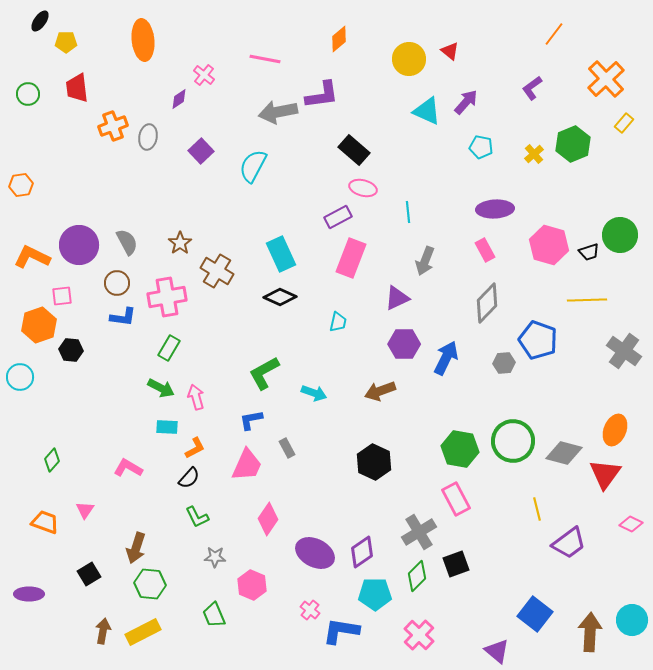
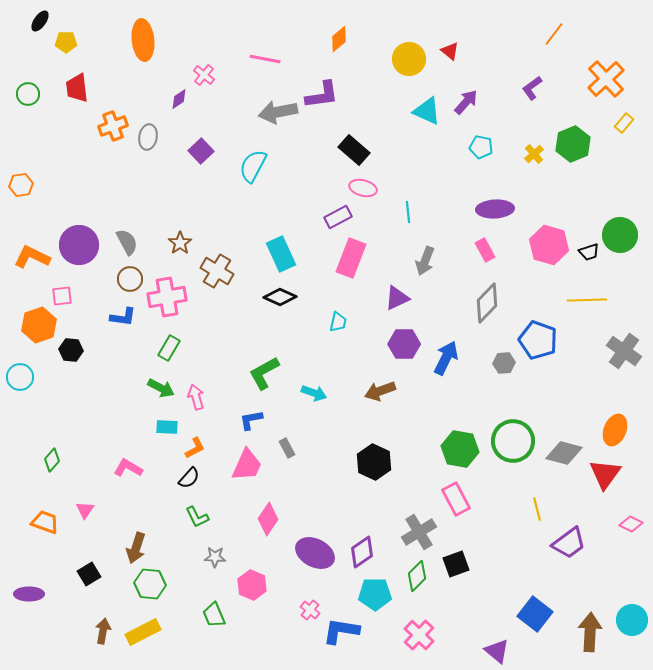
brown circle at (117, 283): moved 13 px right, 4 px up
